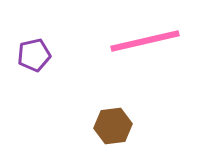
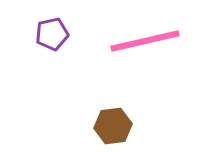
purple pentagon: moved 18 px right, 21 px up
